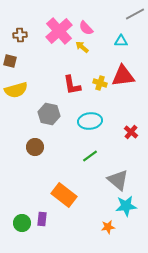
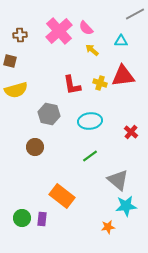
yellow arrow: moved 10 px right, 3 px down
orange rectangle: moved 2 px left, 1 px down
green circle: moved 5 px up
